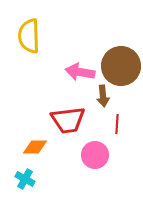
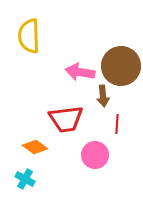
red trapezoid: moved 2 px left, 1 px up
orange diamond: rotated 35 degrees clockwise
